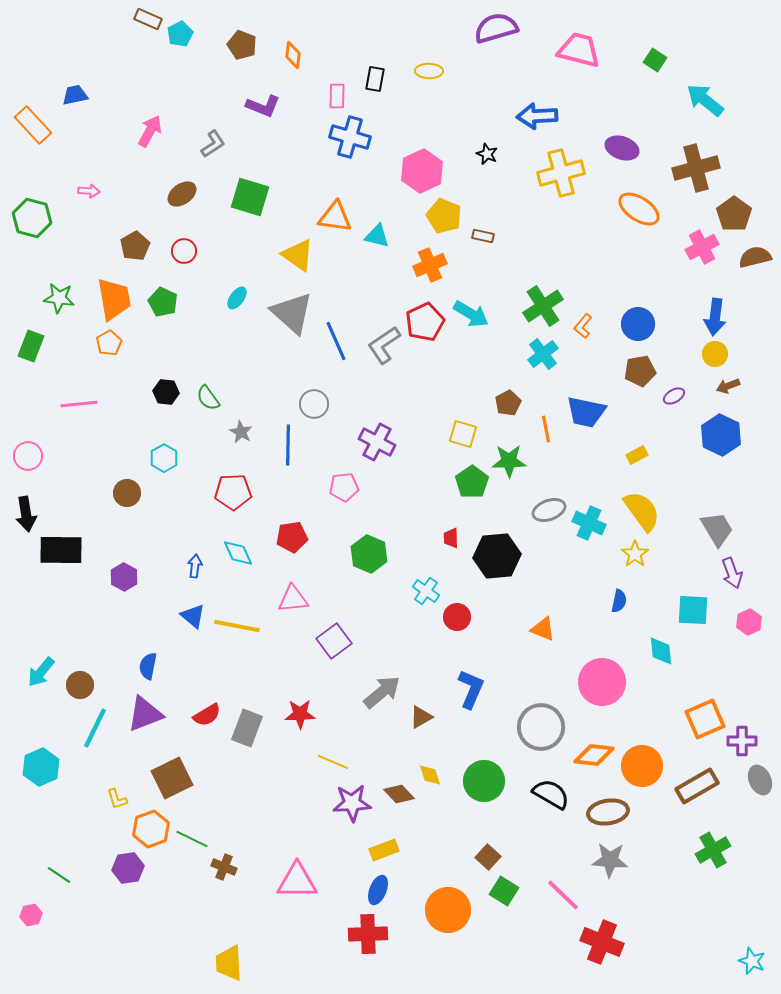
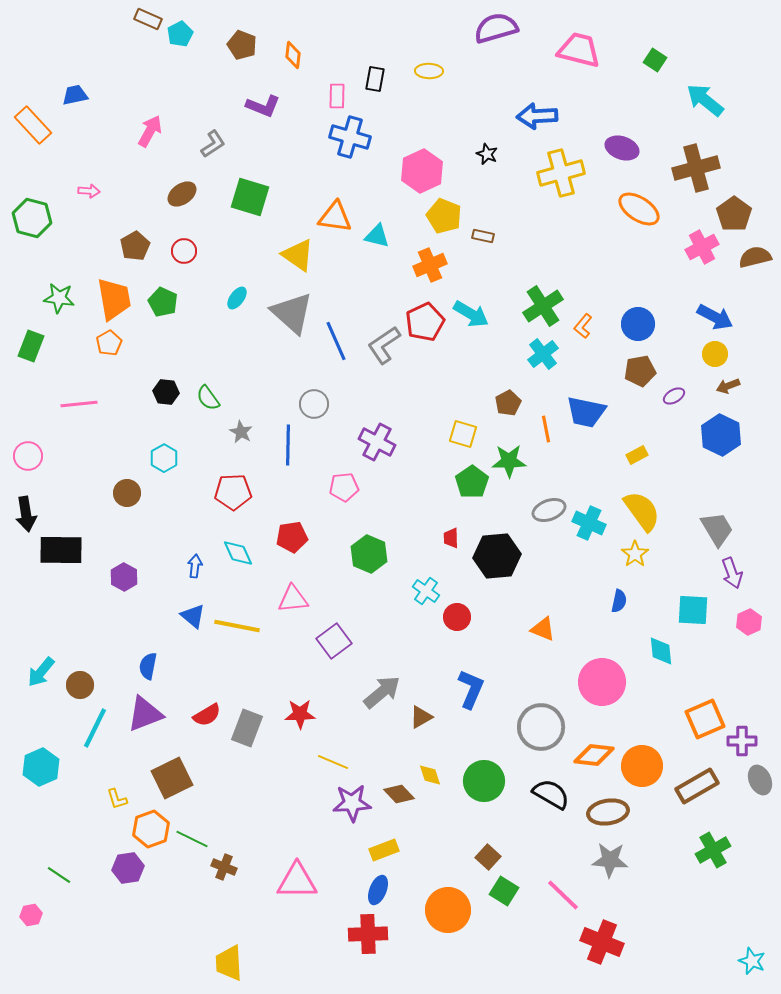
blue arrow at (715, 317): rotated 69 degrees counterclockwise
